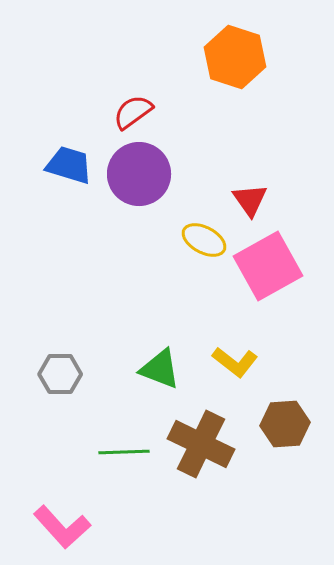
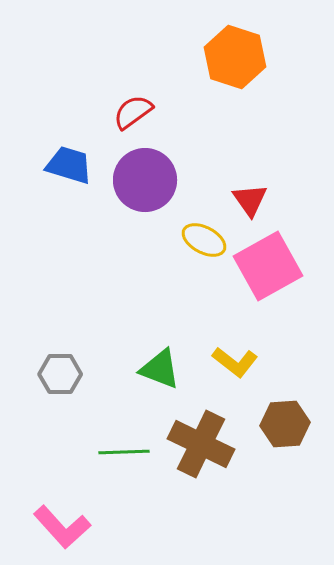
purple circle: moved 6 px right, 6 px down
